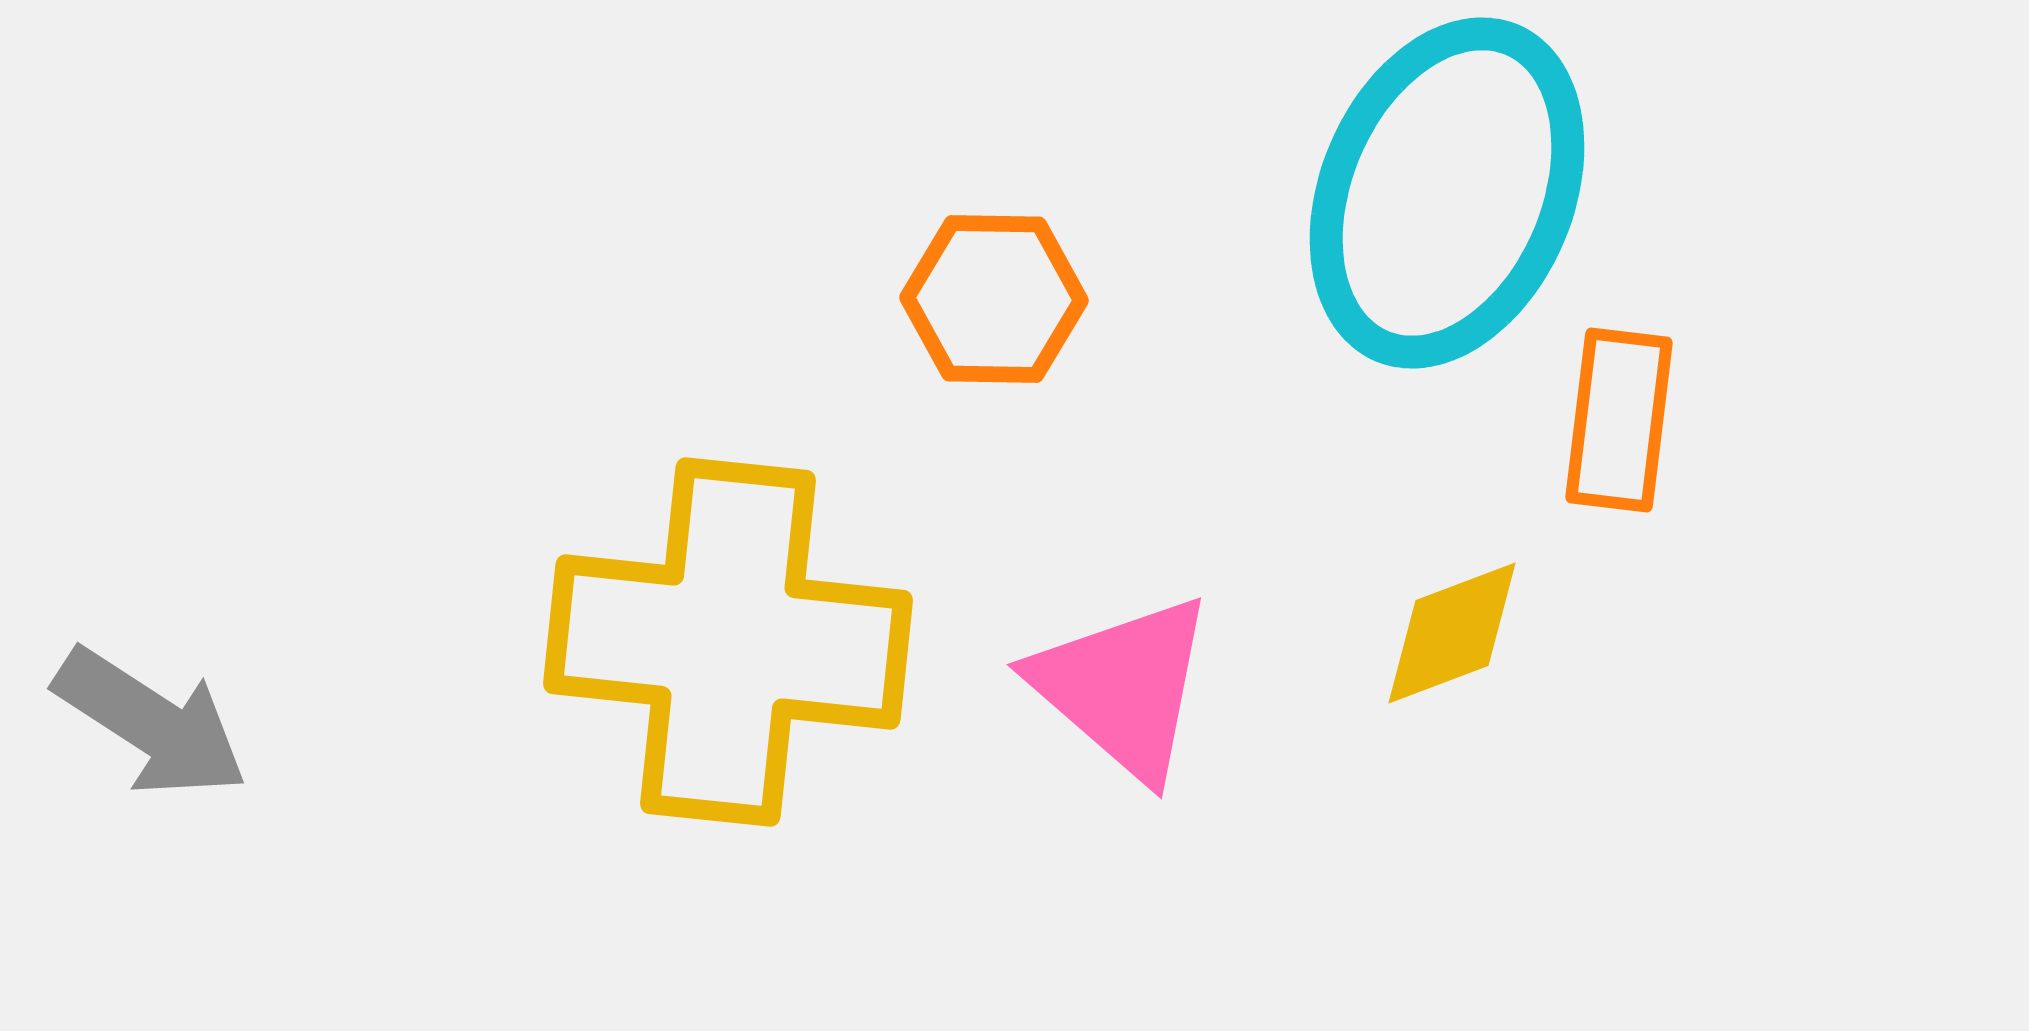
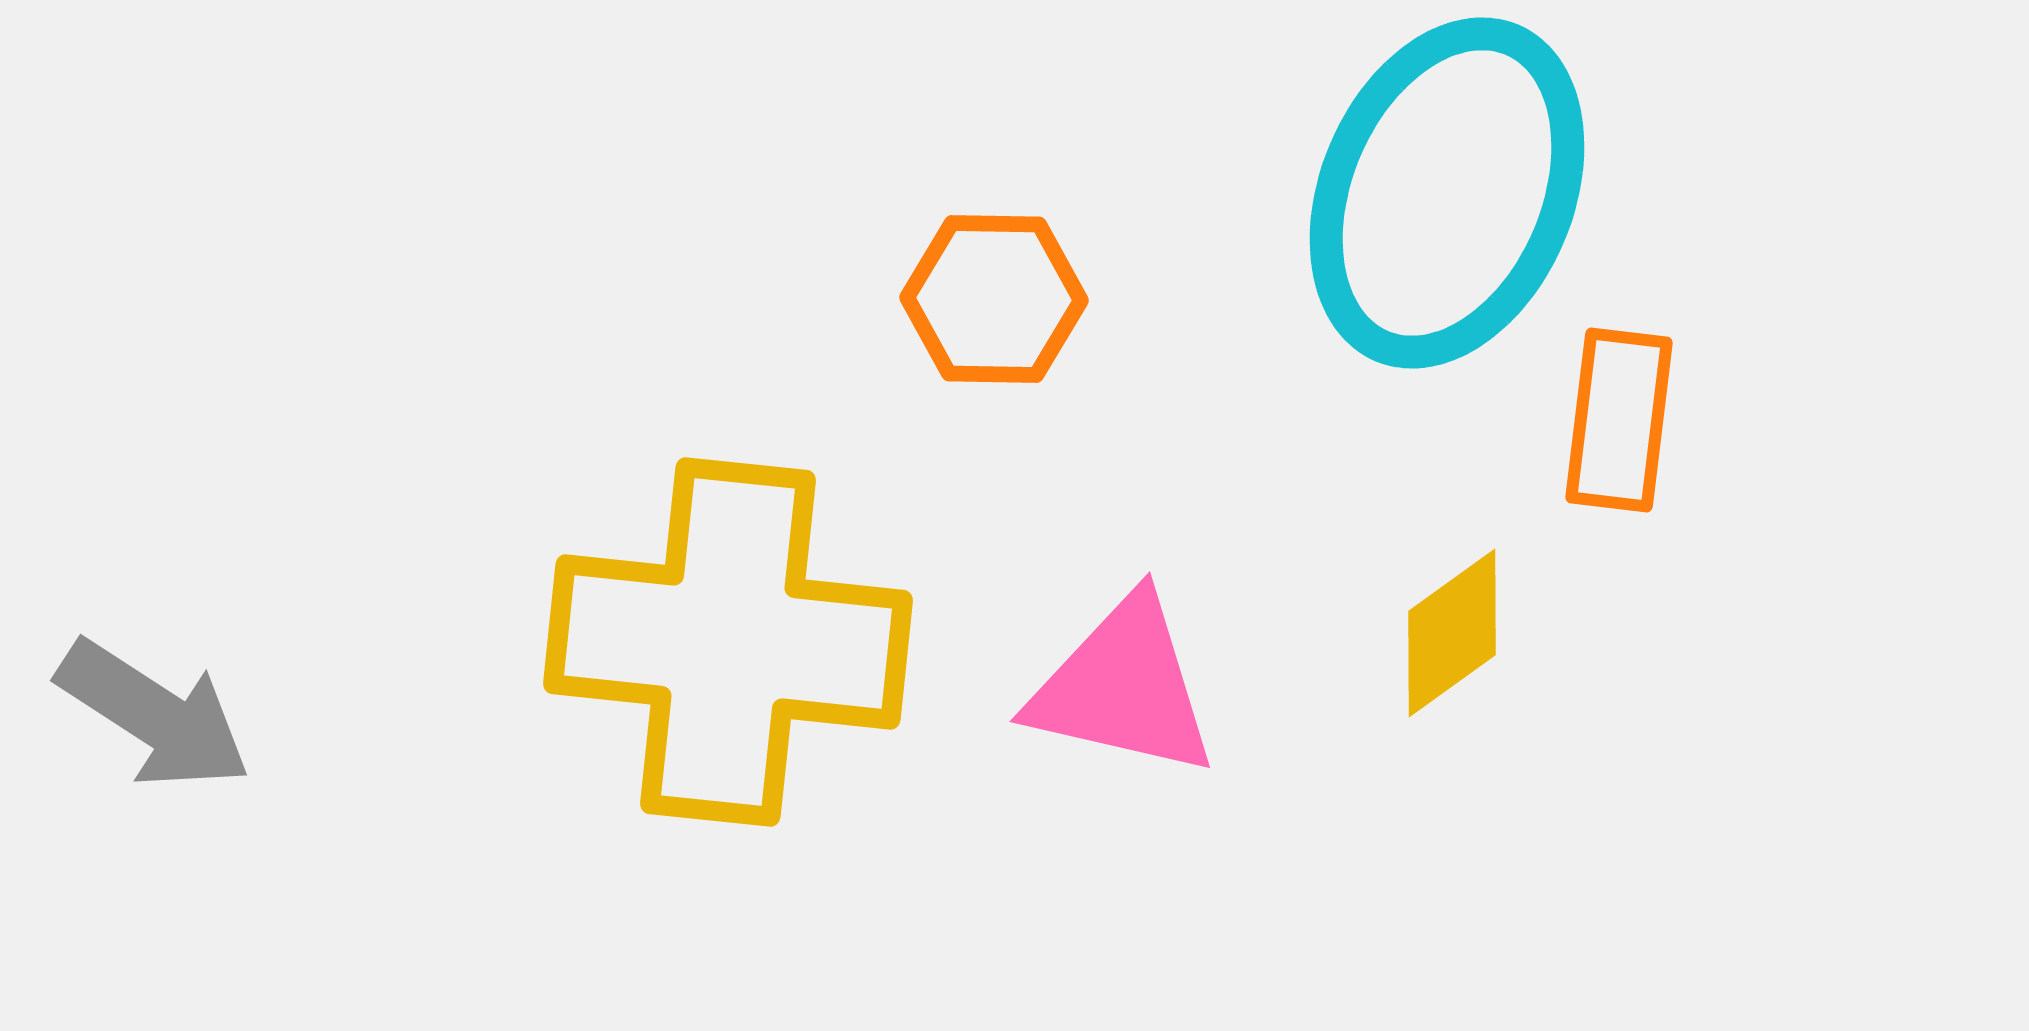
yellow diamond: rotated 15 degrees counterclockwise
pink triangle: rotated 28 degrees counterclockwise
gray arrow: moved 3 px right, 8 px up
